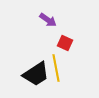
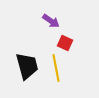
purple arrow: moved 3 px right, 1 px down
black trapezoid: moved 9 px left, 8 px up; rotated 72 degrees counterclockwise
